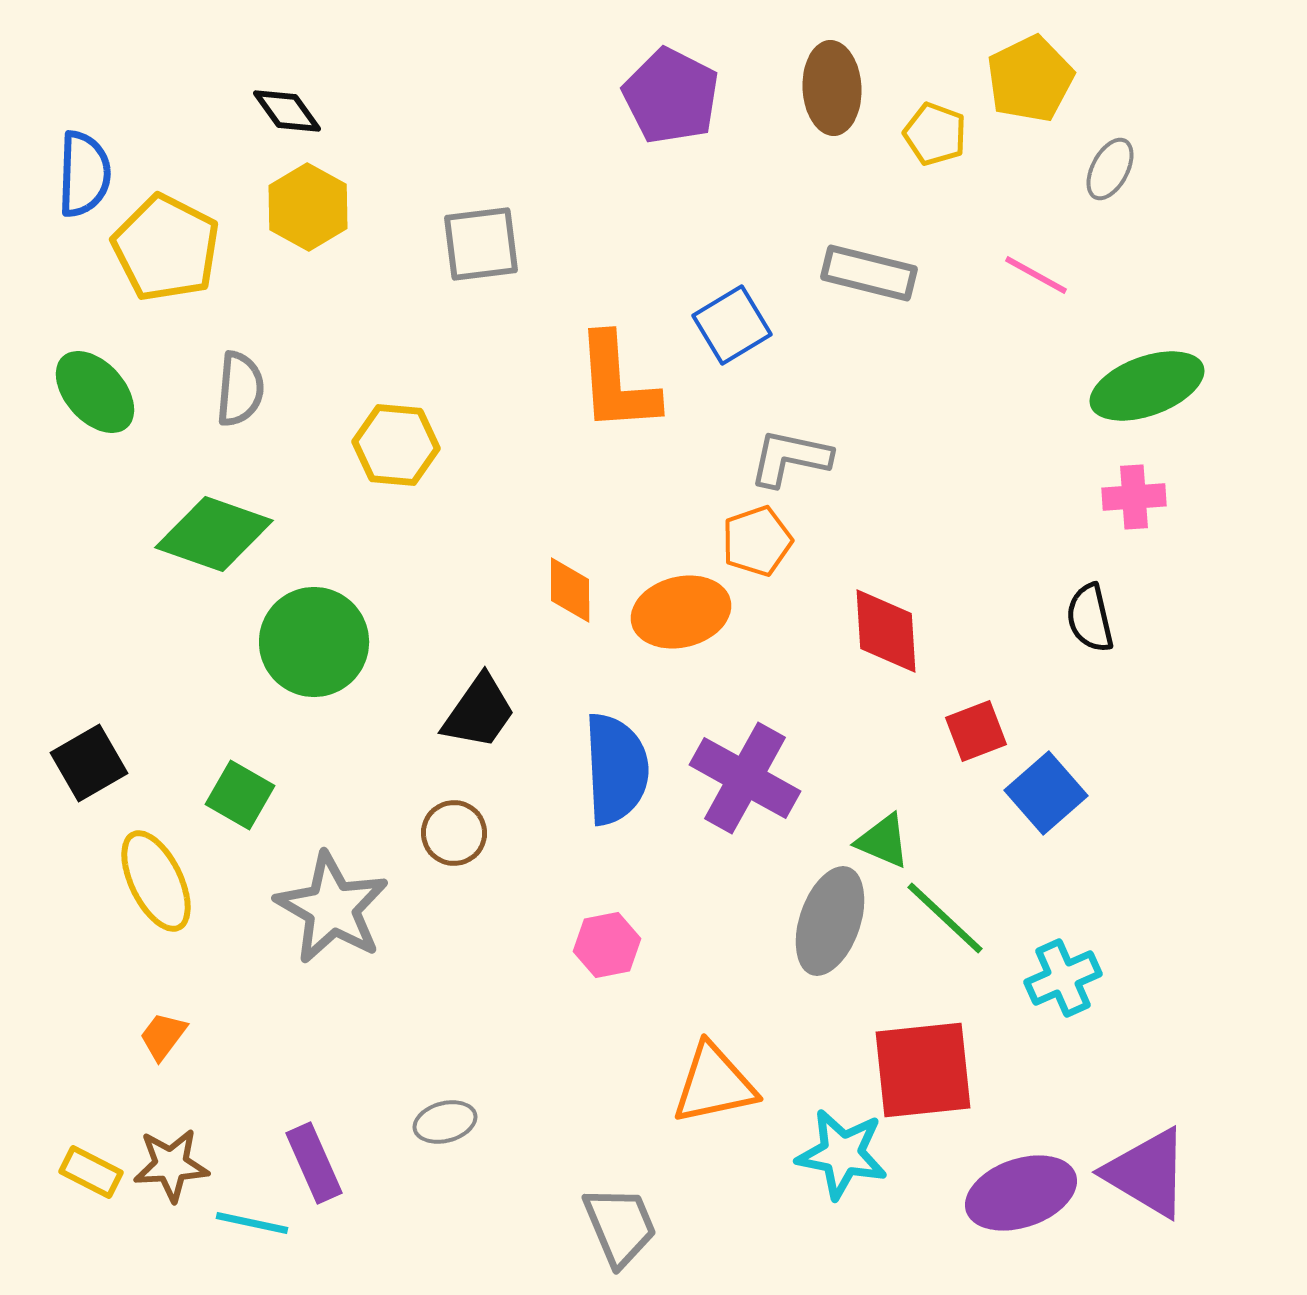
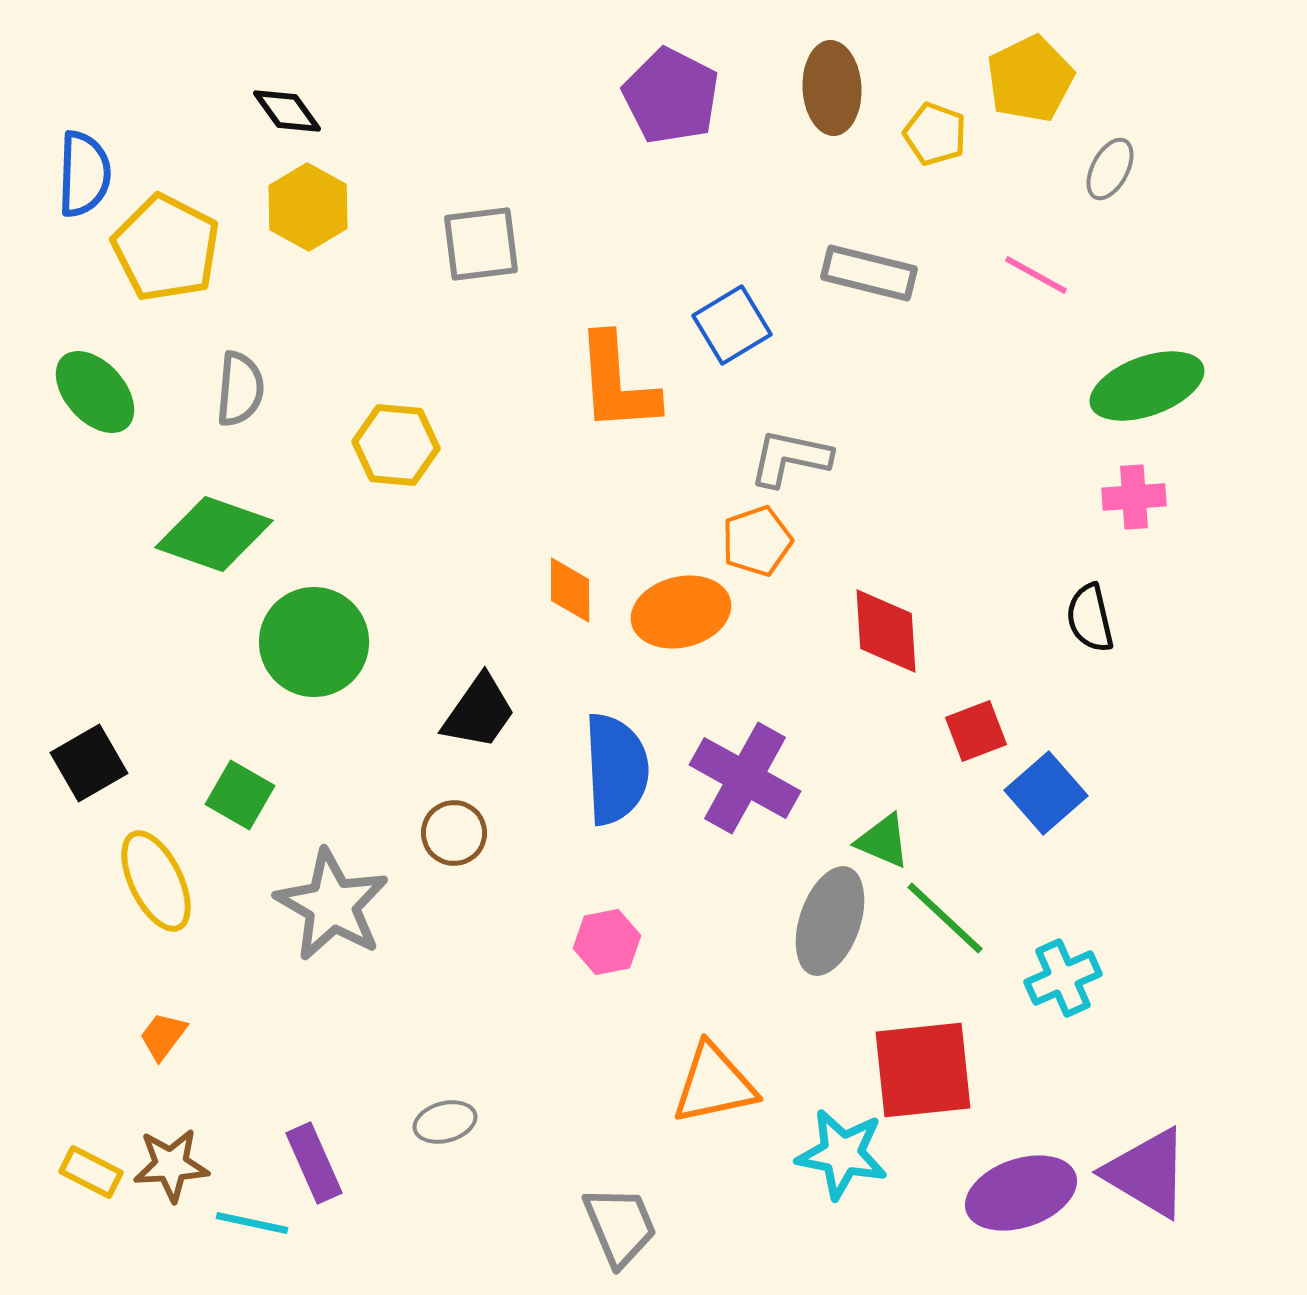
gray star at (332, 908): moved 3 px up
pink hexagon at (607, 945): moved 3 px up
